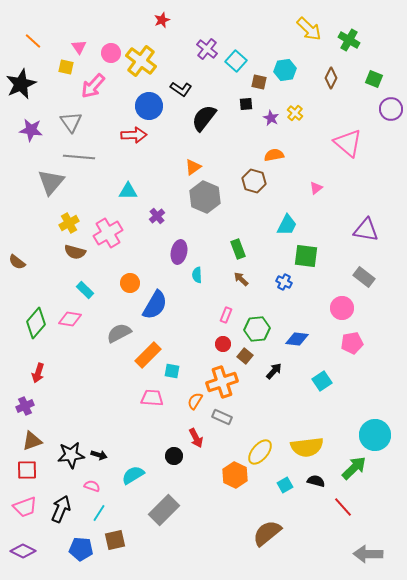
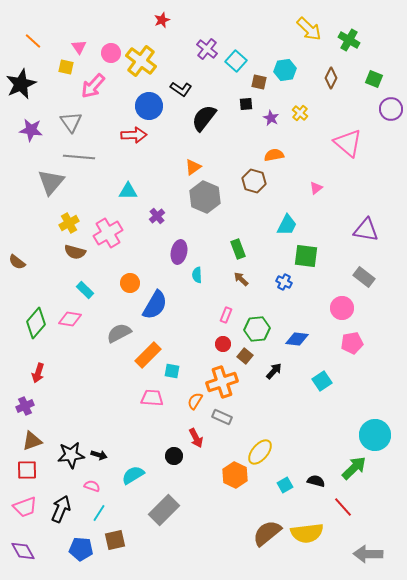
yellow cross at (295, 113): moved 5 px right
yellow semicircle at (307, 447): moved 86 px down
purple diamond at (23, 551): rotated 35 degrees clockwise
